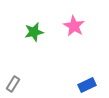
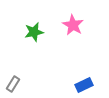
pink star: moved 1 px left, 1 px up
blue rectangle: moved 3 px left
